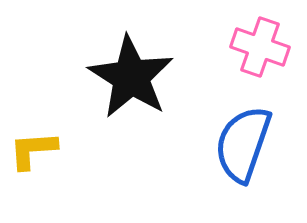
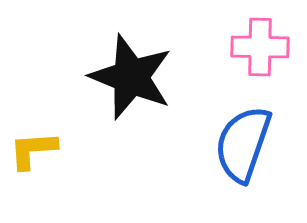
pink cross: rotated 18 degrees counterclockwise
black star: rotated 10 degrees counterclockwise
